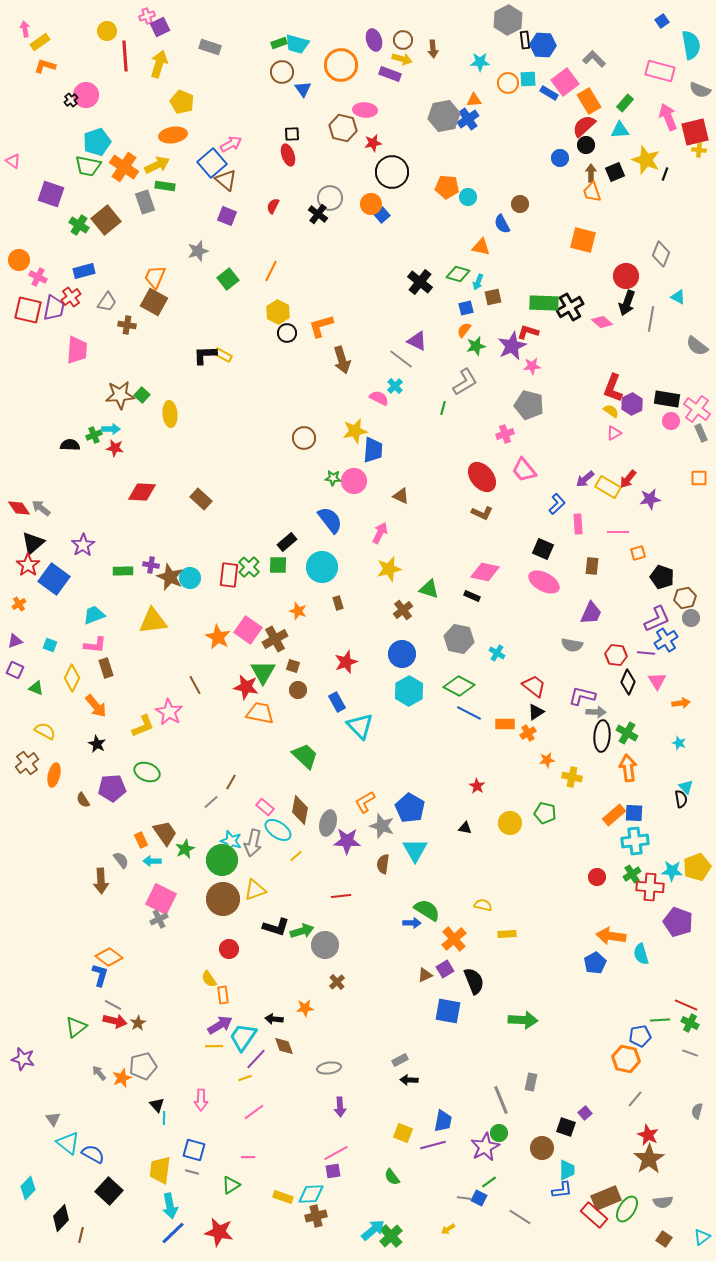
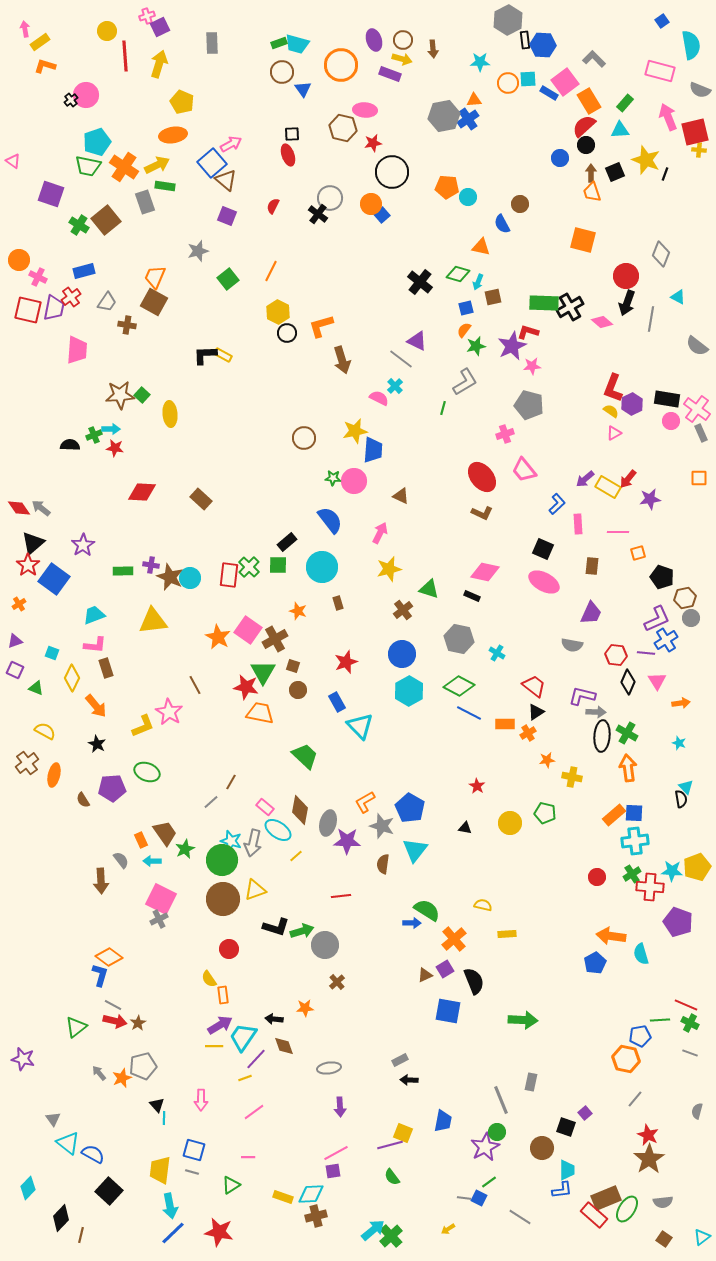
gray rectangle at (210, 47): moved 2 px right, 4 px up; rotated 70 degrees clockwise
cyan square at (50, 645): moved 2 px right, 8 px down
cyan triangle at (415, 850): rotated 8 degrees clockwise
green circle at (499, 1133): moved 2 px left, 1 px up
purple line at (433, 1145): moved 43 px left
